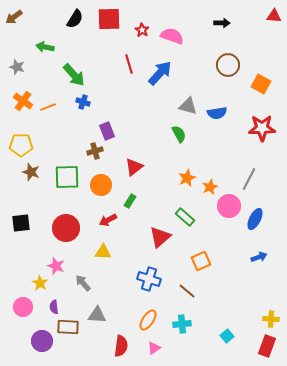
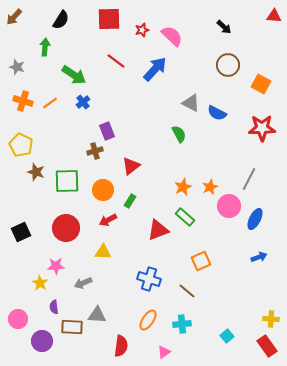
brown arrow at (14, 17): rotated 12 degrees counterclockwise
black semicircle at (75, 19): moved 14 px left, 1 px down
black arrow at (222, 23): moved 2 px right, 4 px down; rotated 42 degrees clockwise
red star at (142, 30): rotated 24 degrees clockwise
pink semicircle at (172, 36): rotated 25 degrees clockwise
green arrow at (45, 47): rotated 84 degrees clockwise
red line at (129, 64): moved 13 px left, 3 px up; rotated 36 degrees counterclockwise
blue arrow at (160, 73): moved 5 px left, 4 px up
green arrow at (74, 75): rotated 15 degrees counterclockwise
orange cross at (23, 101): rotated 18 degrees counterclockwise
blue cross at (83, 102): rotated 32 degrees clockwise
gray triangle at (188, 106): moved 3 px right, 3 px up; rotated 12 degrees clockwise
orange line at (48, 107): moved 2 px right, 4 px up; rotated 14 degrees counterclockwise
blue semicircle at (217, 113): rotated 36 degrees clockwise
yellow pentagon at (21, 145): rotated 25 degrees clockwise
red triangle at (134, 167): moved 3 px left, 1 px up
brown star at (31, 172): moved 5 px right
green square at (67, 177): moved 4 px down
orange star at (187, 178): moved 4 px left, 9 px down
orange circle at (101, 185): moved 2 px right, 5 px down
black square at (21, 223): moved 9 px down; rotated 18 degrees counterclockwise
red triangle at (160, 237): moved 2 px left, 7 px up; rotated 20 degrees clockwise
pink star at (56, 266): rotated 24 degrees counterclockwise
gray arrow at (83, 283): rotated 72 degrees counterclockwise
pink circle at (23, 307): moved 5 px left, 12 px down
brown rectangle at (68, 327): moved 4 px right
red rectangle at (267, 346): rotated 55 degrees counterclockwise
pink triangle at (154, 348): moved 10 px right, 4 px down
